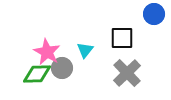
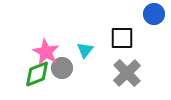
pink star: moved 1 px left
green diamond: rotated 20 degrees counterclockwise
